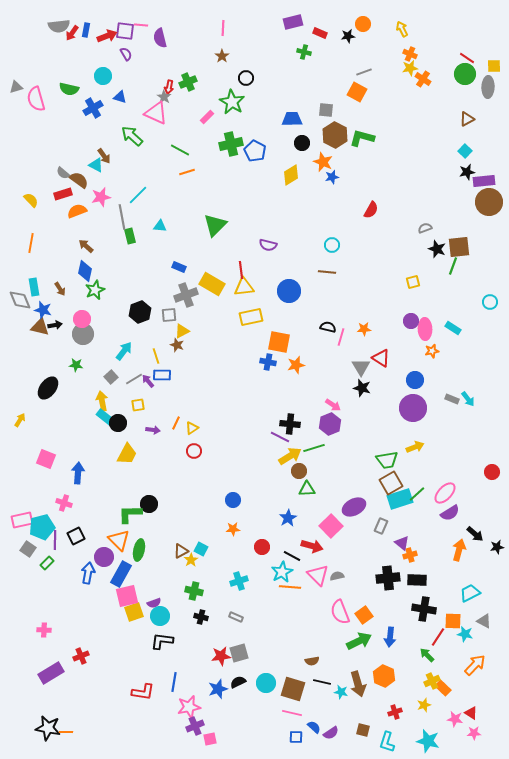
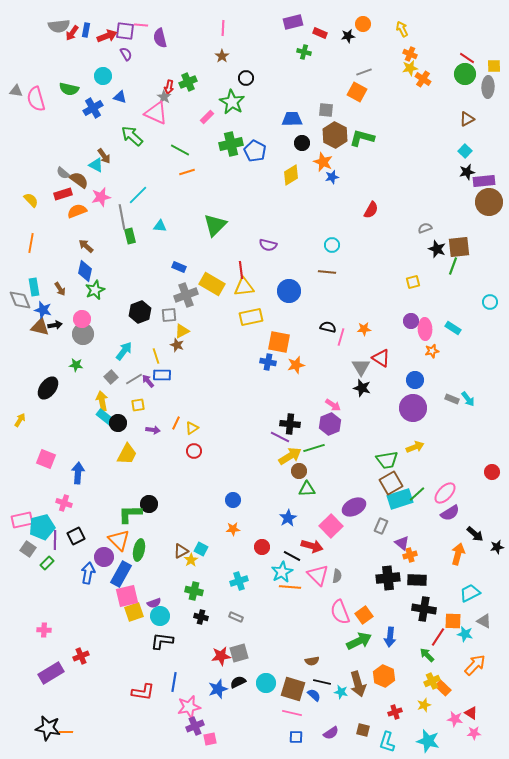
gray triangle at (16, 87): moved 4 px down; rotated 24 degrees clockwise
orange arrow at (459, 550): moved 1 px left, 4 px down
gray semicircle at (337, 576): rotated 112 degrees clockwise
blue semicircle at (314, 727): moved 32 px up
